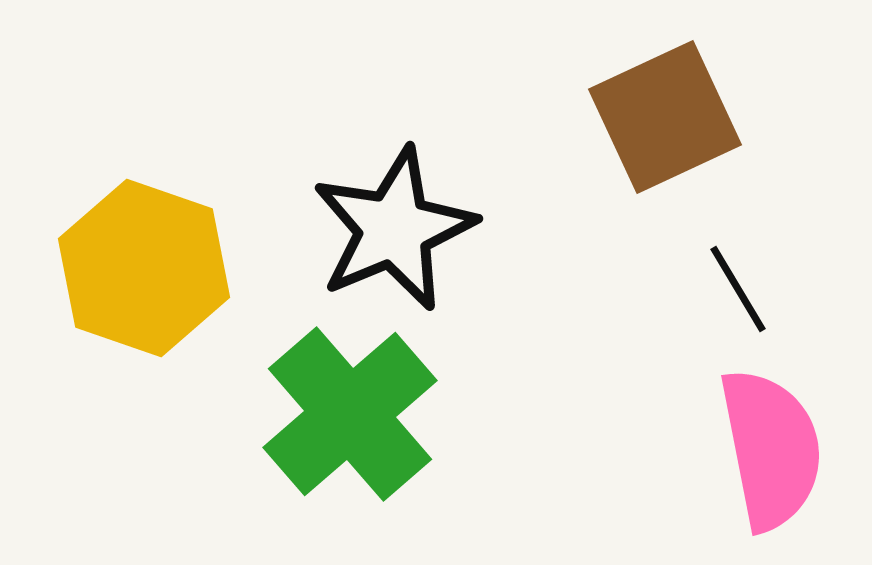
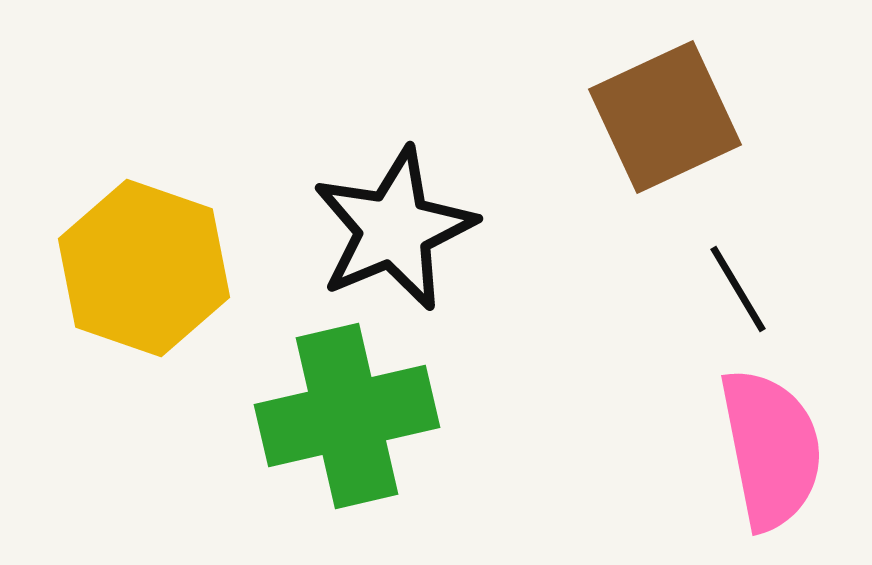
green cross: moved 3 px left, 2 px down; rotated 28 degrees clockwise
